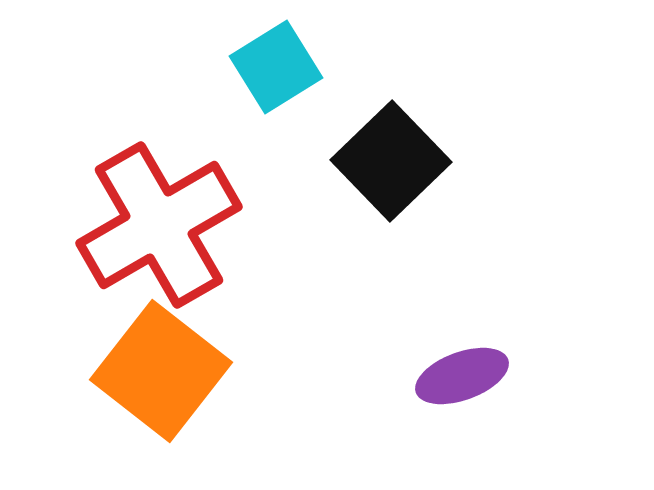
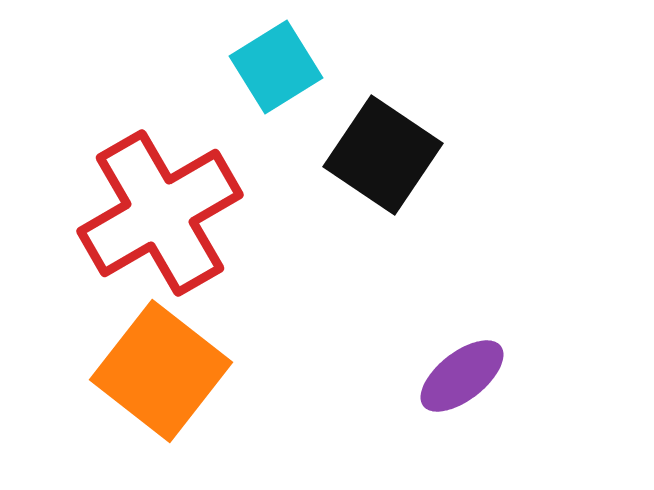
black square: moved 8 px left, 6 px up; rotated 12 degrees counterclockwise
red cross: moved 1 px right, 12 px up
purple ellipse: rotated 18 degrees counterclockwise
